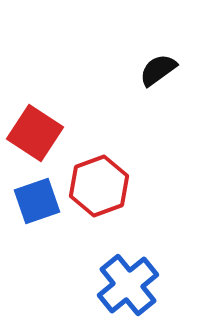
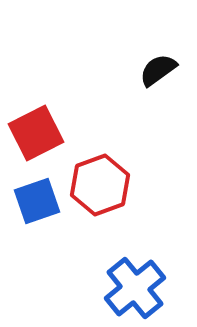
red square: moved 1 px right; rotated 30 degrees clockwise
red hexagon: moved 1 px right, 1 px up
blue cross: moved 7 px right, 3 px down
